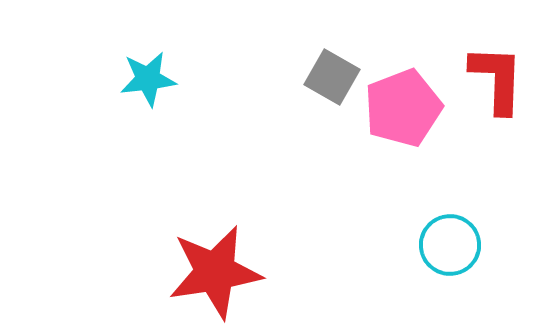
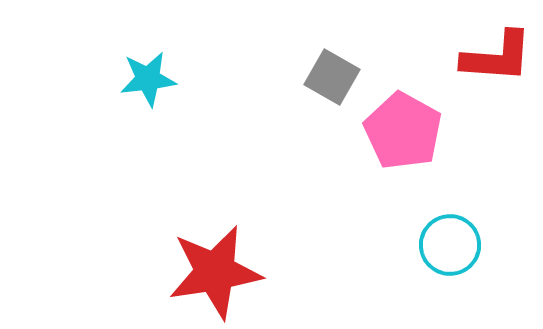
red L-shape: moved 22 px up; rotated 92 degrees clockwise
pink pentagon: moved 23 px down; rotated 22 degrees counterclockwise
